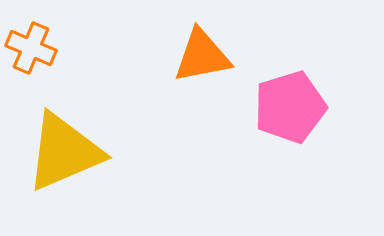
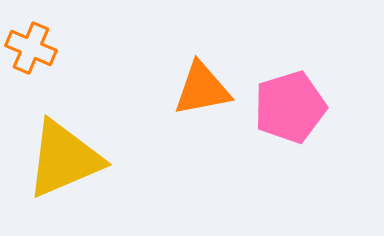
orange triangle: moved 33 px down
yellow triangle: moved 7 px down
